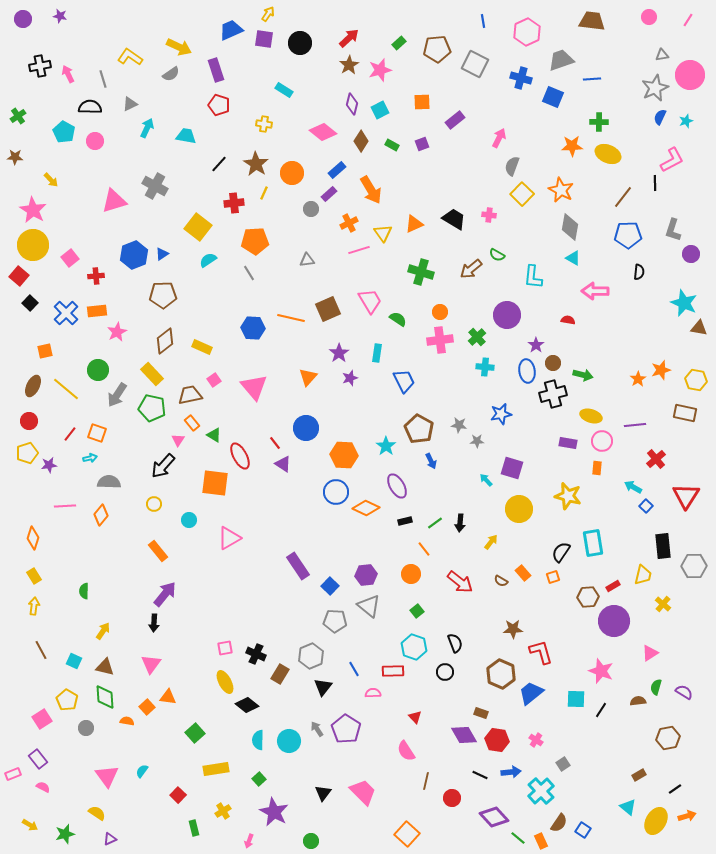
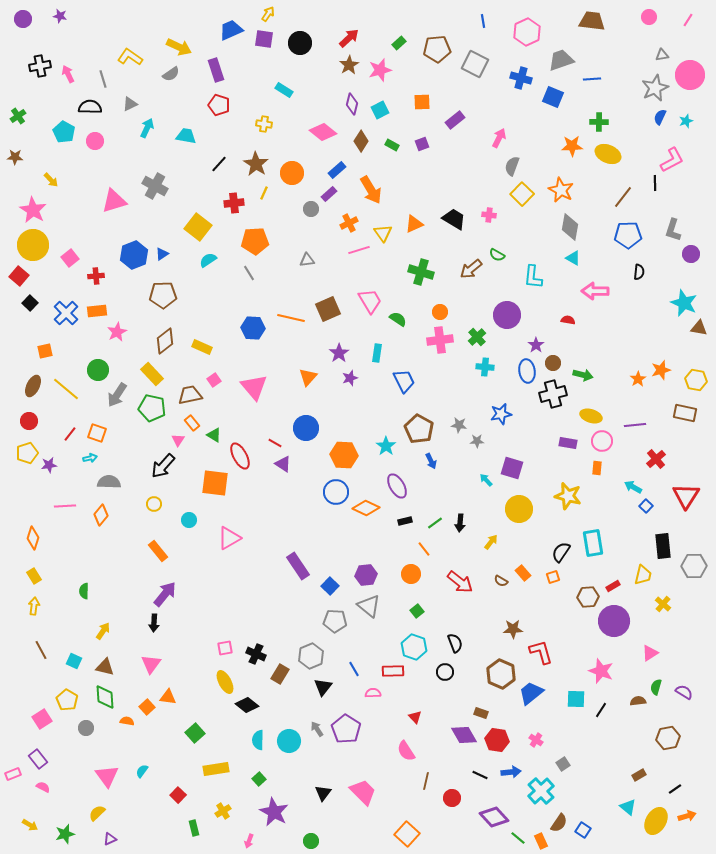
red line at (275, 443): rotated 24 degrees counterclockwise
yellow semicircle at (97, 813): rotated 78 degrees counterclockwise
